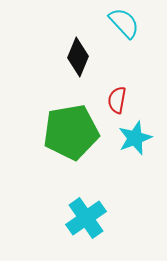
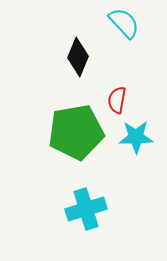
green pentagon: moved 5 px right
cyan star: moved 1 px right, 1 px up; rotated 20 degrees clockwise
cyan cross: moved 9 px up; rotated 18 degrees clockwise
